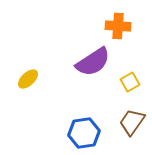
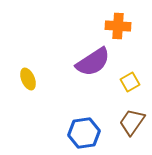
yellow ellipse: rotated 70 degrees counterclockwise
